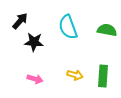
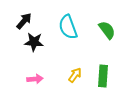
black arrow: moved 4 px right
green semicircle: rotated 42 degrees clockwise
yellow arrow: rotated 70 degrees counterclockwise
pink arrow: rotated 21 degrees counterclockwise
